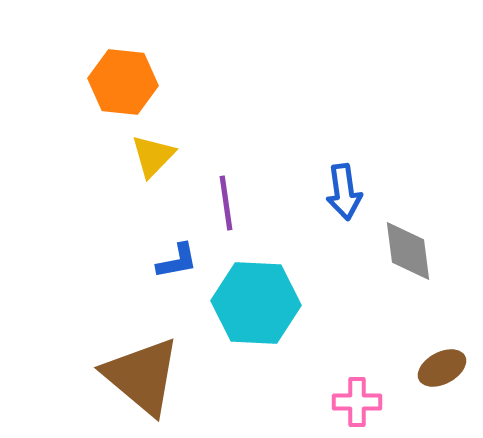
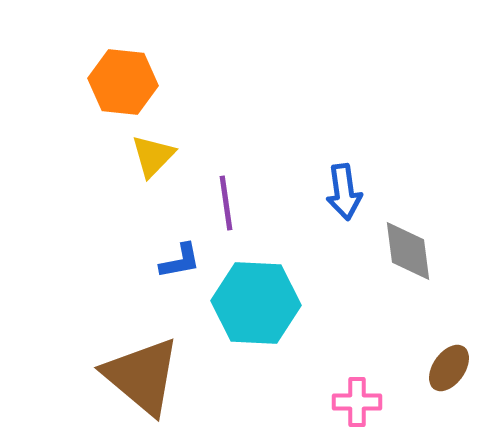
blue L-shape: moved 3 px right
brown ellipse: moved 7 px right; rotated 27 degrees counterclockwise
